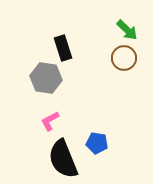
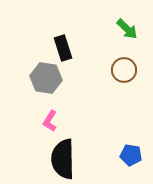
green arrow: moved 1 px up
brown circle: moved 12 px down
pink L-shape: rotated 30 degrees counterclockwise
blue pentagon: moved 34 px right, 12 px down
black semicircle: rotated 21 degrees clockwise
